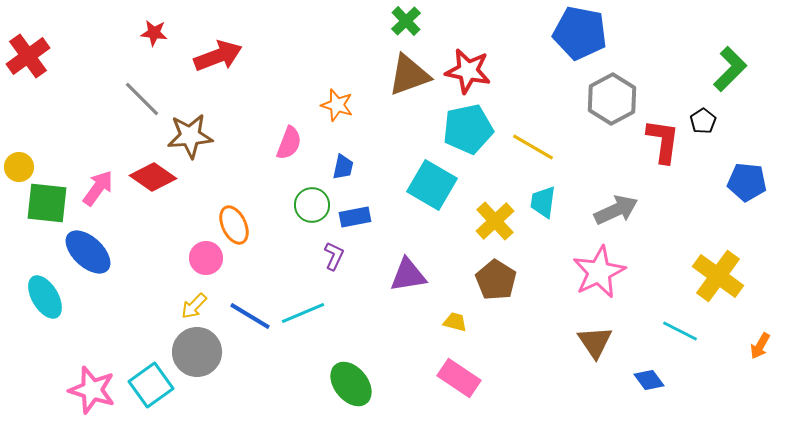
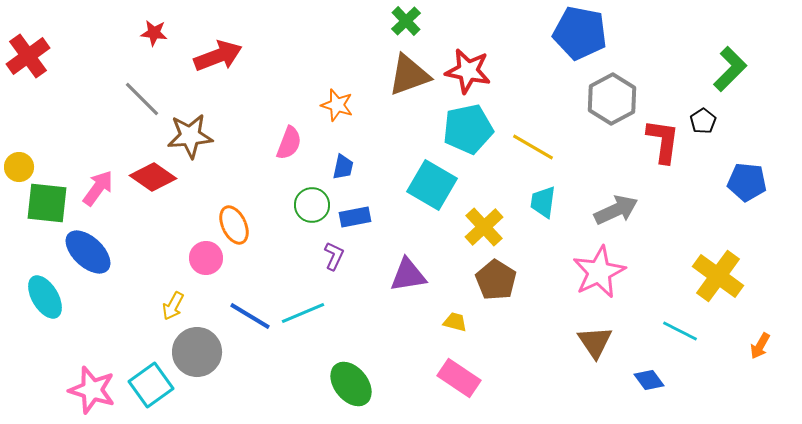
yellow cross at (495, 221): moved 11 px left, 6 px down
yellow arrow at (194, 306): moved 21 px left; rotated 16 degrees counterclockwise
